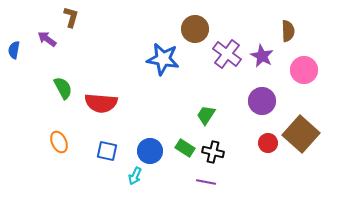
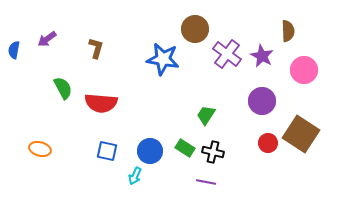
brown L-shape: moved 25 px right, 31 px down
purple arrow: rotated 72 degrees counterclockwise
brown square: rotated 9 degrees counterclockwise
orange ellipse: moved 19 px left, 7 px down; rotated 50 degrees counterclockwise
